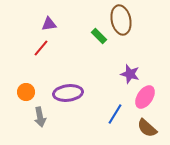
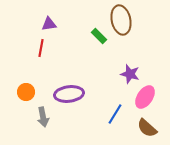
red line: rotated 30 degrees counterclockwise
purple ellipse: moved 1 px right, 1 px down
gray arrow: moved 3 px right
